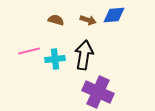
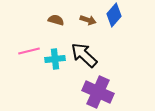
blue diamond: rotated 45 degrees counterclockwise
black arrow: rotated 56 degrees counterclockwise
